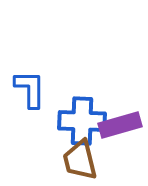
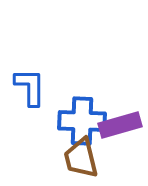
blue L-shape: moved 2 px up
brown trapezoid: moved 1 px right, 2 px up
